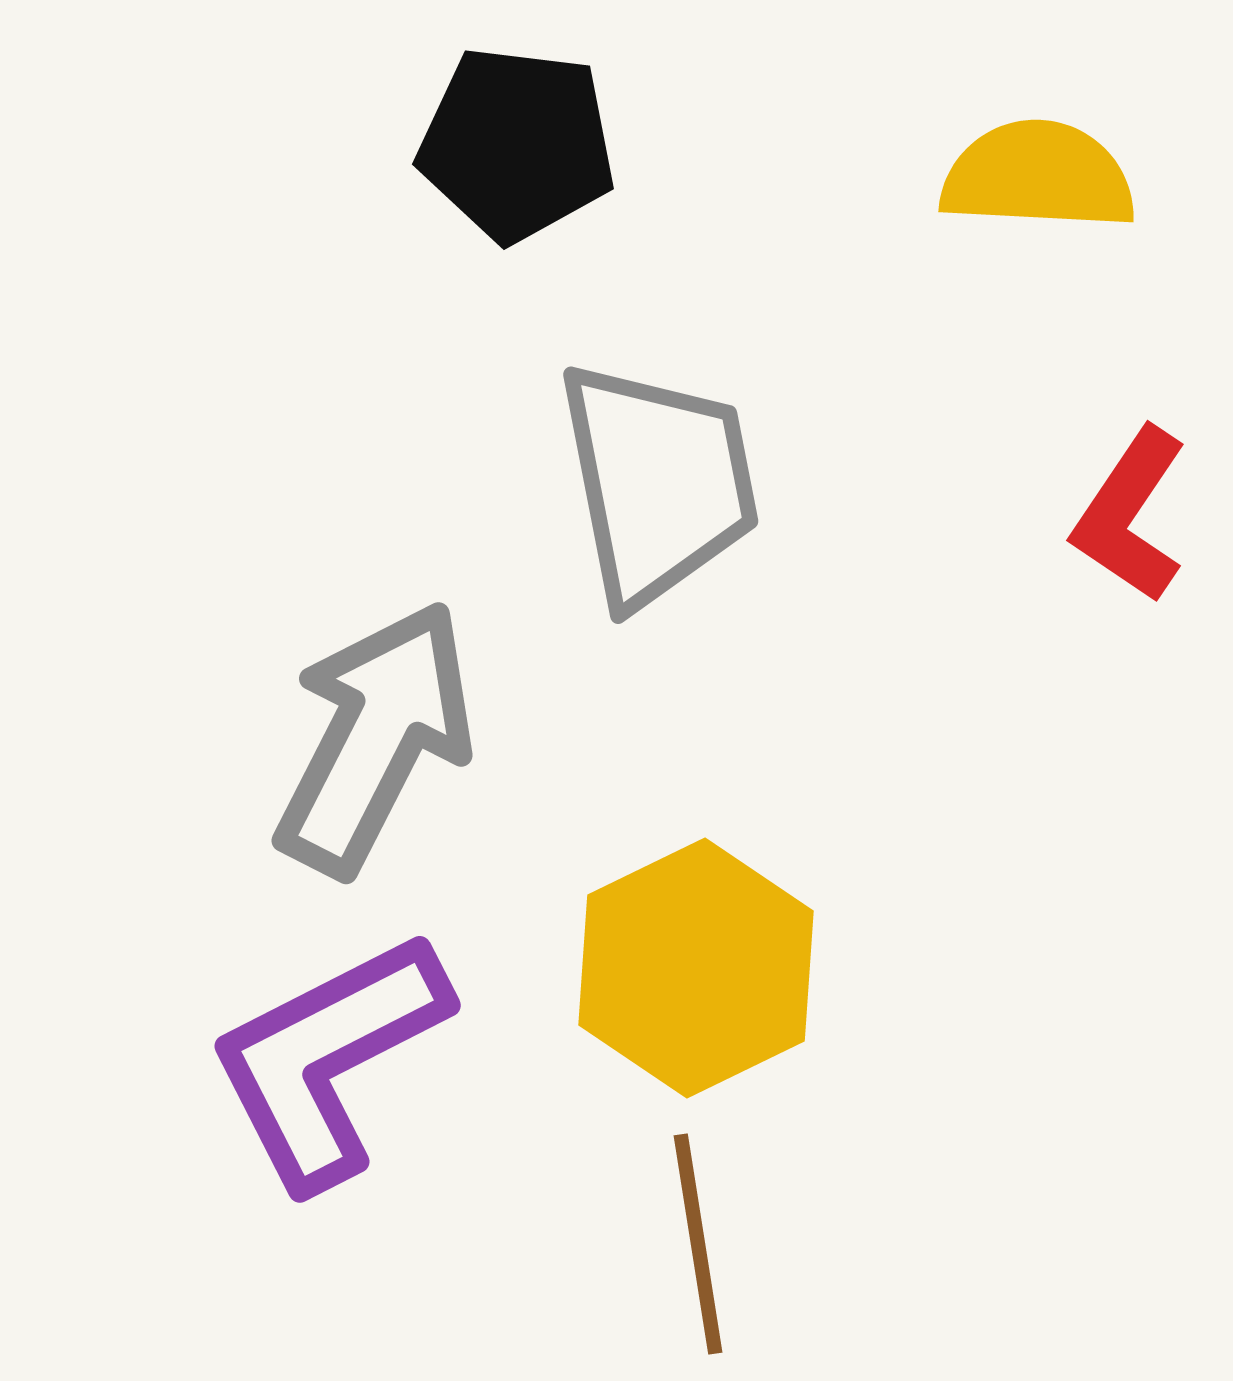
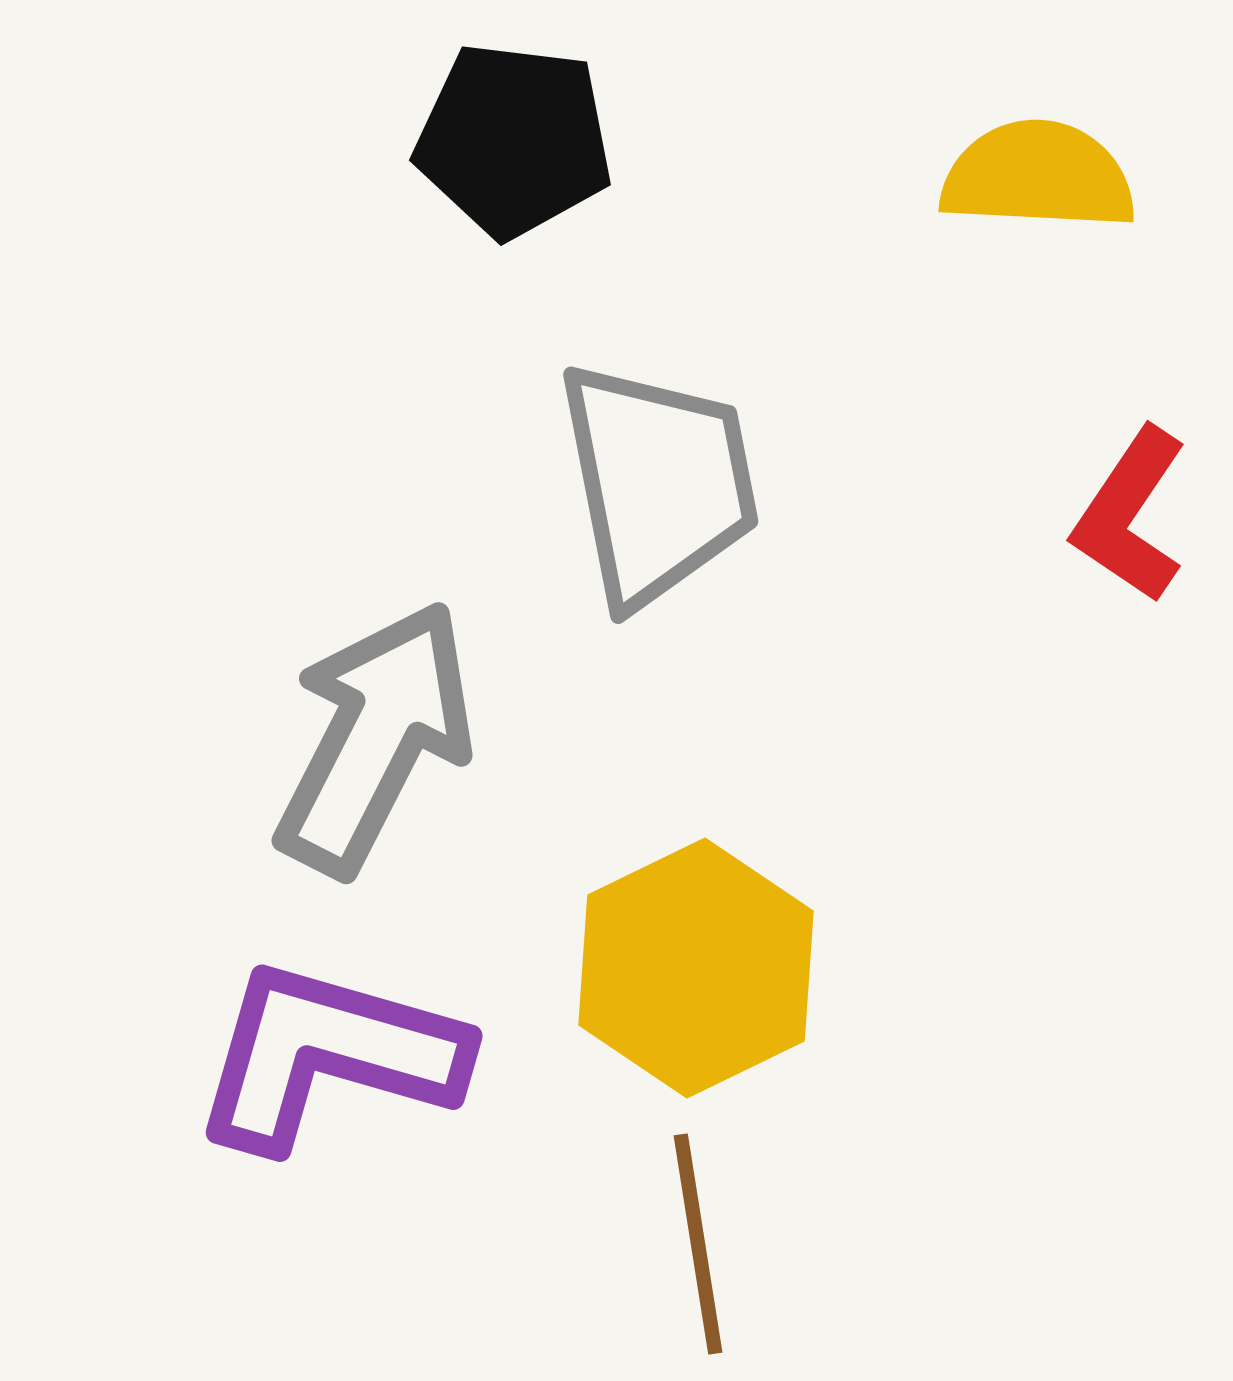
black pentagon: moved 3 px left, 4 px up
purple L-shape: moved 4 px up; rotated 43 degrees clockwise
